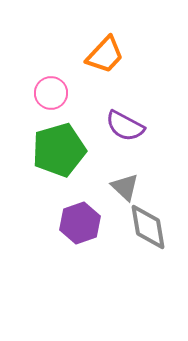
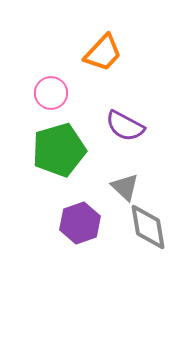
orange trapezoid: moved 2 px left, 2 px up
